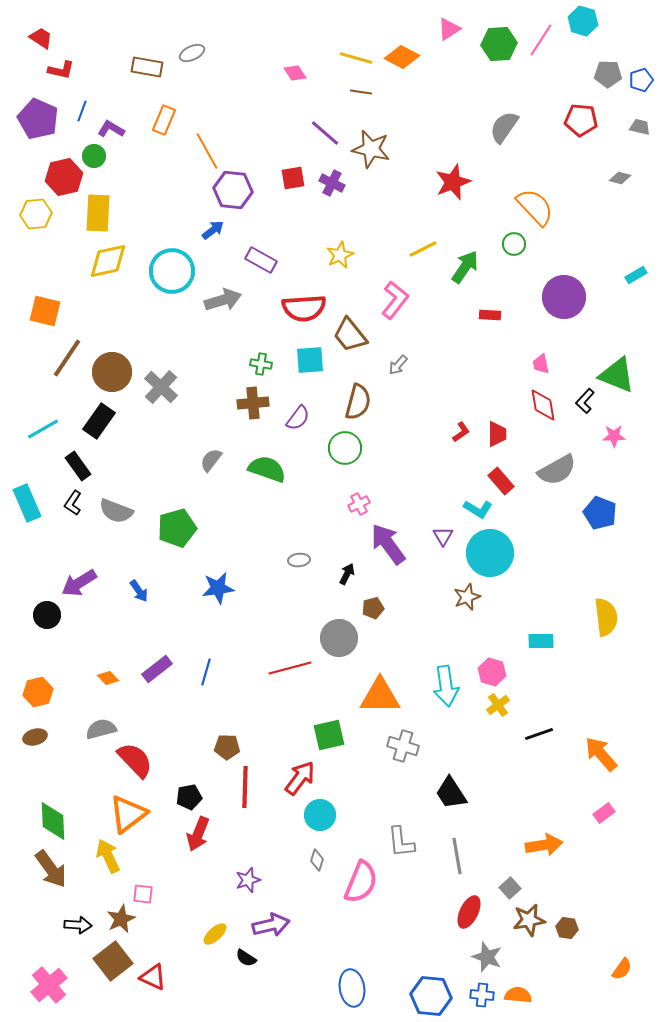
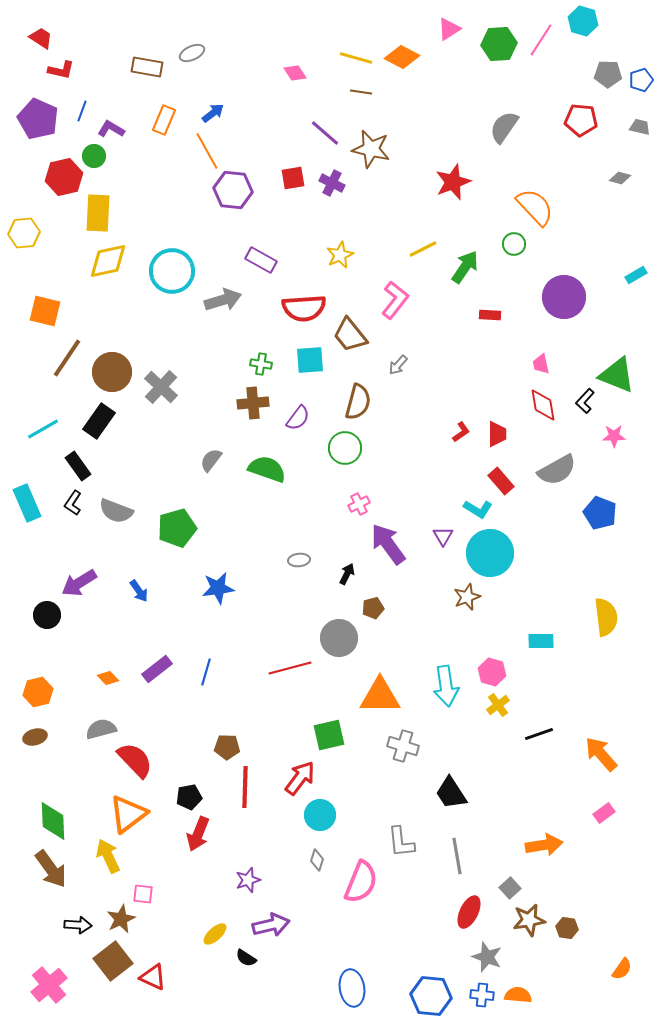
yellow hexagon at (36, 214): moved 12 px left, 19 px down
blue arrow at (213, 230): moved 117 px up
